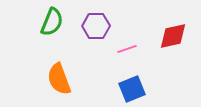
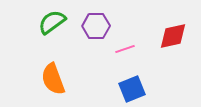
green semicircle: rotated 148 degrees counterclockwise
pink line: moved 2 px left
orange semicircle: moved 6 px left
